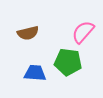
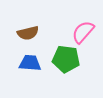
green pentagon: moved 2 px left, 3 px up
blue trapezoid: moved 5 px left, 10 px up
